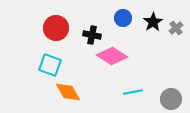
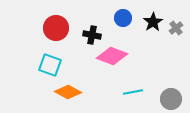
pink diamond: rotated 12 degrees counterclockwise
orange diamond: rotated 32 degrees counterclockwise
